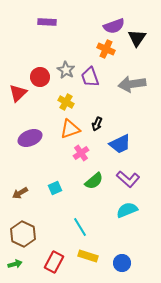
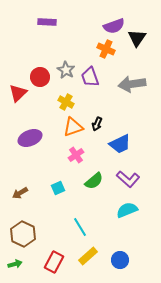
orange triangle: moved 3 px right, 2 px up
pink cross: moved 5 px left, 2 px down
cyan square: moved 3 px right
yellow rectangle: rotated 60 degrees counterclockwise
blue circle: moved 2 px left, 3 px up
